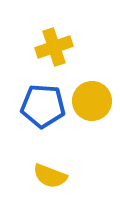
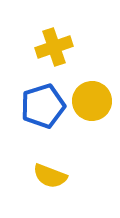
blue pentagon: rotated 21 degrees counterclockwise
